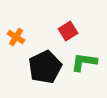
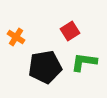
red square: moved 2 px right
black pentagon: rotated 16 degrees clockwise
